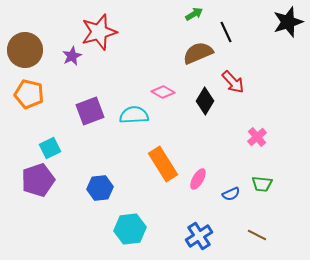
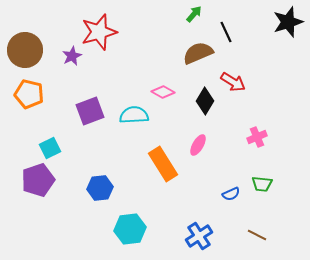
green arrow: rotated 18 degrees counterclockwise
red arrow: rotated 15 degrees counterclockwise
pink cross: rotated 18 degrees clockwise
pink ellipse: moved 34 px up
